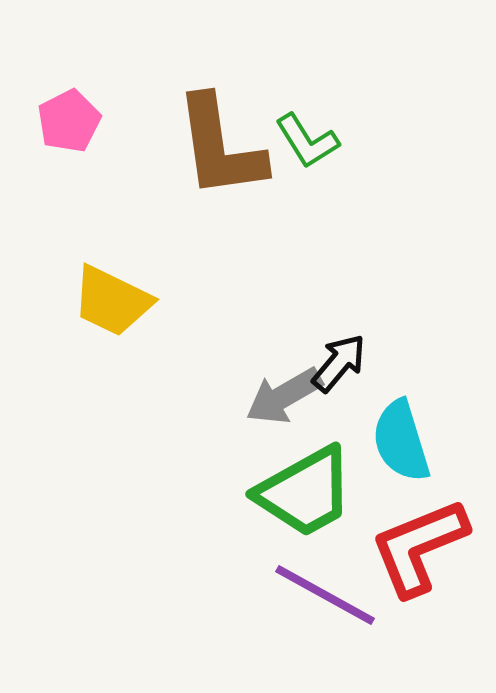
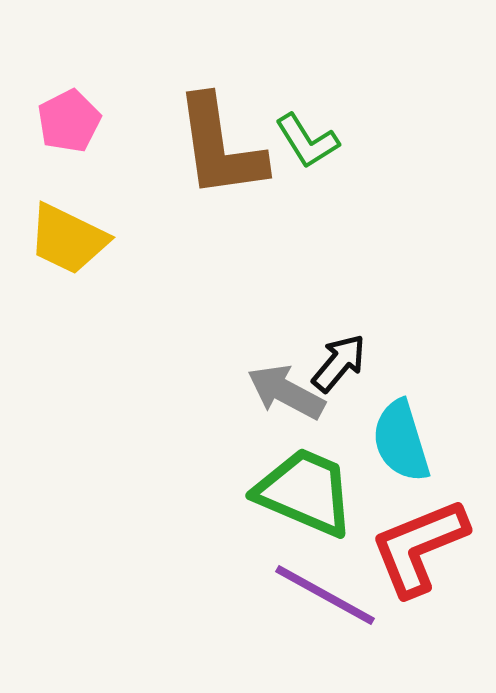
yellow trapezoid: moved 44 px left, 62 px up
gray arrow: moved 2 px right, 4 px up; rotated 58 degrees clockwise
green trapezoid: rotated 128 degrees counterclockwise
